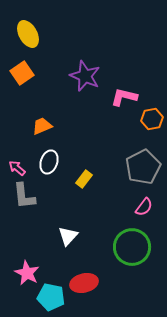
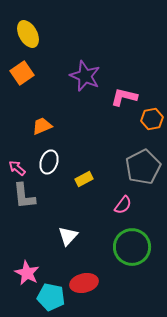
yellow rectangle: rotated 24 degrees clockwise
pink semicircle: moved 21 px left, 2 px up
